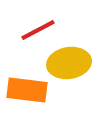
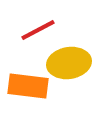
orange rectangle: moved 1 px right, 4 px up
